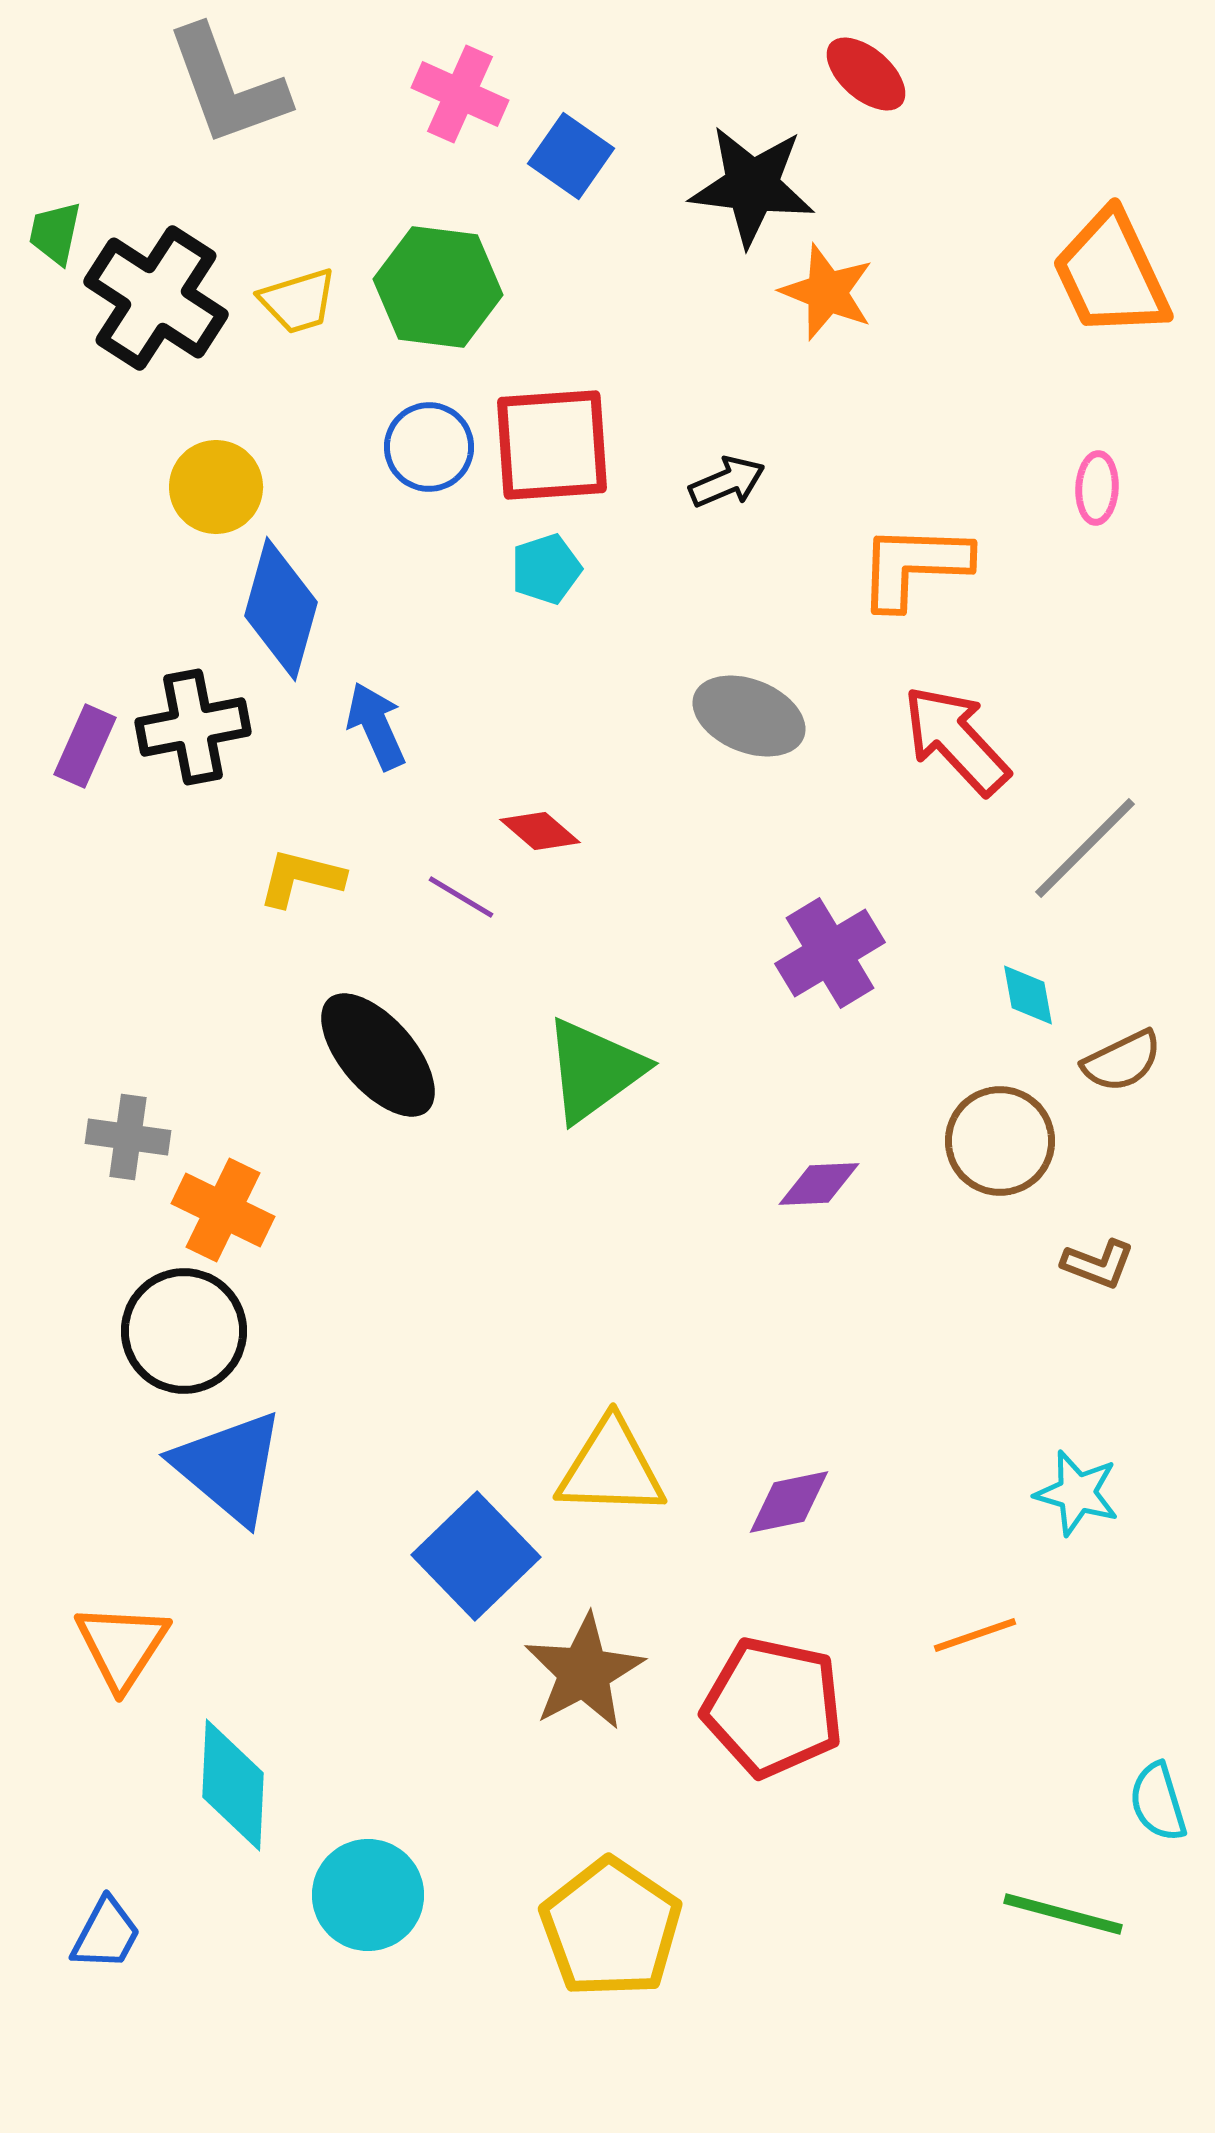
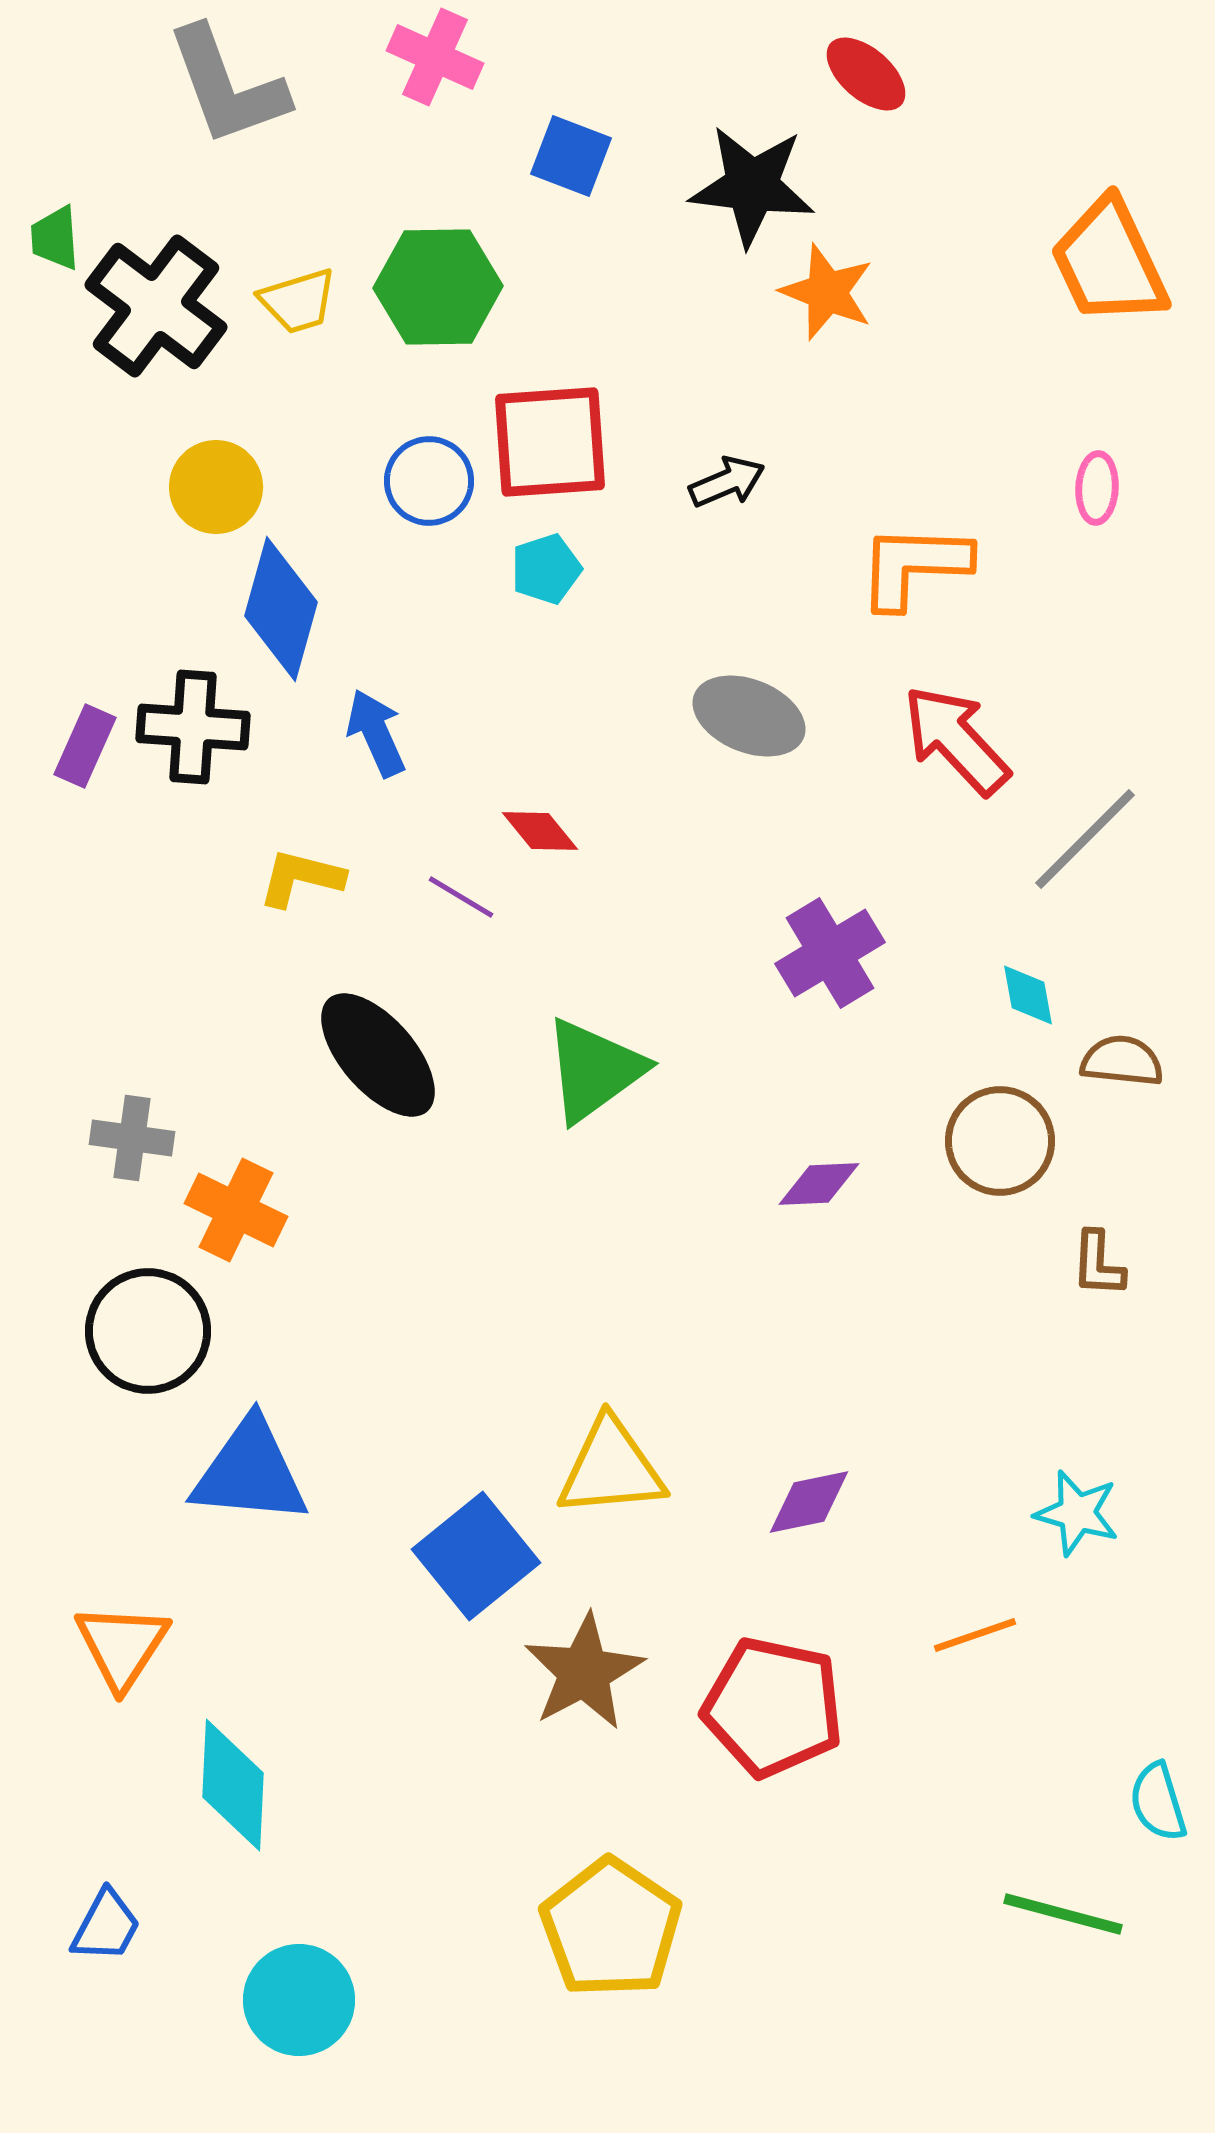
pink cross at (460, 94): moved 25 px left, 37 px up
blue square at (571, 156): rotated 14 degrees counterclockwise
green trapezoid at (55, 233): moved 5 px down; rotated 16 degrees counterclockwise
orange trapezoid at (1111, 274): moved 2 px left, 12 px up
green hexagon at (438, 287): rotated 8 degrees counterclockwise
black cross at (156, 298): moved 8 px down; rotated 4 degrees clockwise
red square at (552, 445): moved 2 px left, 3 px up
blue circle at (429, 447): moved 34 px down
blue arrow at (376, 726): moved 7 px down
black cross at (193, 727): rotated 15 degrees clockwise
red diamond at (540, 831): rotated 10 degrees clockwise
gray line at (1085, 848): moved 9 px up
brown semicircle at (1122, 1061): rotated 148 degrees counterclockwise
gray cross at (128, 1137): moved 4 px right, 1 px down
orange cross at (223, 1210): moved 13 px right
brown L-shape at (1098, 1264): rotated 72 degrees clockwise
black circle at (184, 1331): moved 36 px left
blue triangle at (229, 1467): moved 21 px right, 5 px down; rotated 35 degrees counterclockwise
yellow triangle at (611, 1468): rotated 7 degrees counterclockwise
cyan star at (1077, 1493): moved 20 px down
purple diamond at (789, 1502): moved 20 px right
blue square at (476, 1556): rotated 5 degrees clockwise
cyan circle at (368, 1895): moved 69 px left, 105 px down
blue trapezoid at (106, 1934): moved 8 px up
